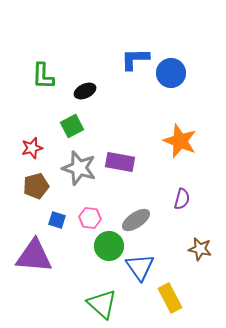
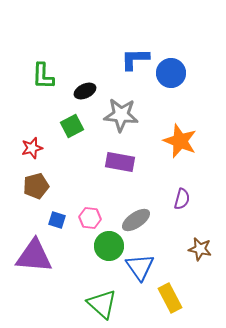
gray star: moved 42 px right, 53 px up; rotated 12 degrees counterclockwise
